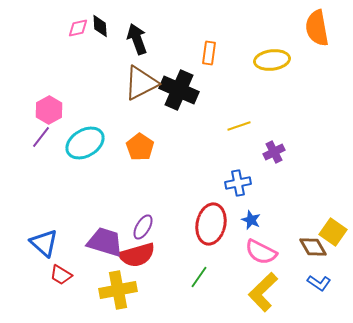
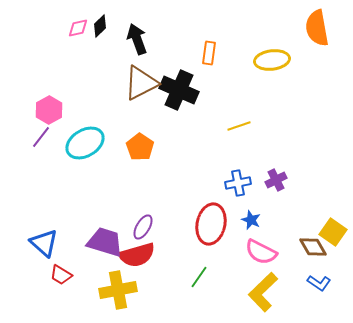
black diamond: rotated 50 degrees clockwise
purple cross: moved 2 px right, 28 px down
